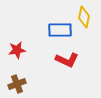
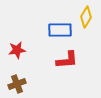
yellow diamond: moved 2 px right; rotated 20 degrees clockwise
red L-shape: rotated 30 degrees counterclockwise
